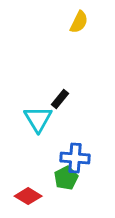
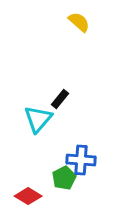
yellow semicircle: rotated 75 degrees counterclockwise
cyan triangle: rotated 12 degrees clockwise
blue cross: moved 6 px right, 2 px down
green pentagon: moved 2 px left
